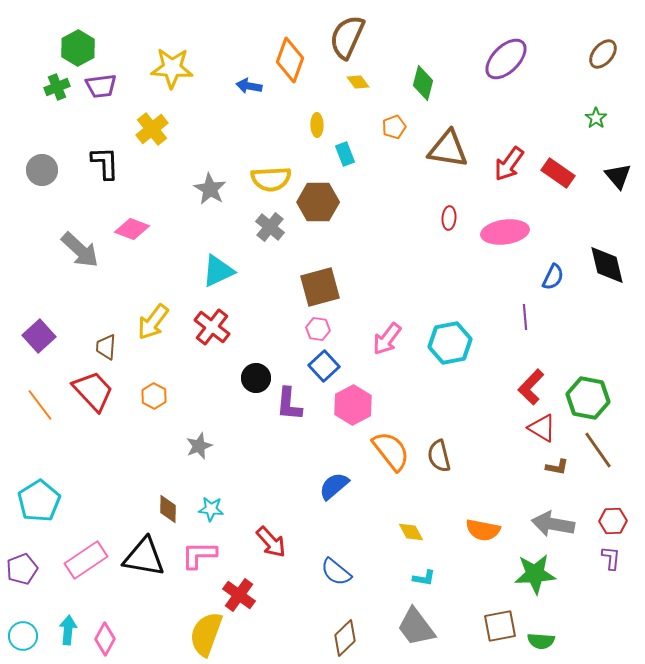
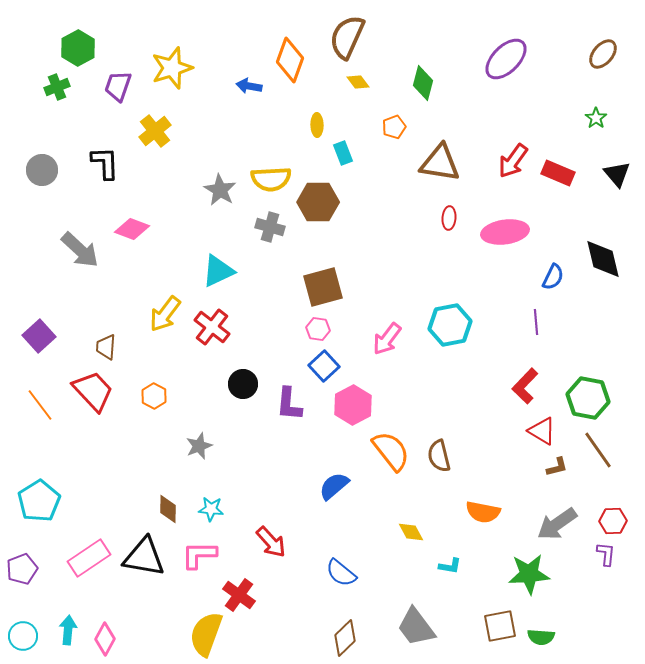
yellow star at (172, 68): rotated 21 degrees counterclockwise
purple trapezoid at (101, 86): moved 17 px right; rotated 116 degrees clockwise
yellow cross at (152, 129): moved 3 px right, 2 px down
brown triangle at (448, 149): moved 8 px left, 14 px down
cyan rectangle at (345, 154): moved 2 px left, 1 px up
red arrow at (509, 164): moved 4 px right, 3 px up
red rectangle at (558, 173): rotated 12 degrees counterclockwise
black triangle at (618, 176): moved 1 px left, 2 px up
gray star at (210, 189): moved 10 px right, 1 px down
gray cross at (270, 227): rotated 24 degrees counterclockwise
black diamond at (607, 265): moved 4 px left, 6 px up
brown square at (320, 287): moved 3 px right
purple line at (525, 317): moved 11 px right, 5 px down
yellow arrow at (153, 322): moved 12 px right, 8 px up
cyan hexagon at (450, 343): moved 18 px up
black circle at (256, 378): moved 13 px left, 6 px down
red L-shape at (531, 387): moved 6 px left, 1 px up
red triangle at (542, 428): moved 3 px down
brown L-shape at (557, 467): rotated 25 degrees counterclockwise
gray arrow at (553, 524): moved 4 px right; rotated 45 degrees counterclockwise
orange semicircle at (483, 530): moved 18 px up
purple L-shape at (611, 558): moved 5 px left, 4 px up
pink rectangle at (86, 560): moved 3 px right, 2 px up
blue semicircle at (336, 572): moved 5 px right, 1 px down
green star at (535, 574): moved 6 px left
cyan L-shape at (424, 578): moved 26 px right, 12 px up
green semicircle at (541, 641): moved 4 px up
